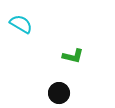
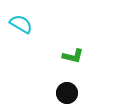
black circle: moved 8 px right
